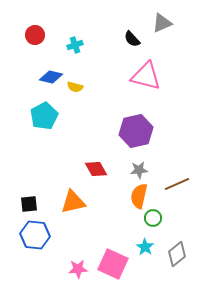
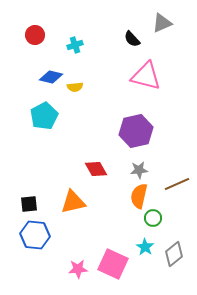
yellow semicircle: rotated 21 degrees counterclockwise
gray diamond: moved 3 px left
